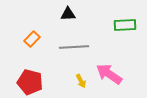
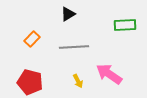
black triangle: rotated 28 degrees counterclockwise
yellow arrow: moved 3 px left
